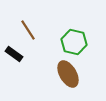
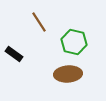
brown line: moved 11 px right, 8 px up
brown ellipse: rotated 64 degrees counterclockwise
